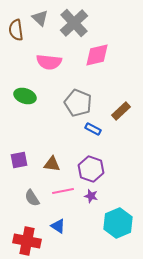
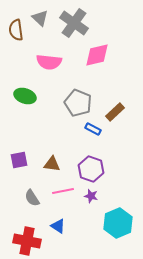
gray cross: rotated 12 degrees counterclockwise
brown rectangle: moved 6 px left, 1 px down
